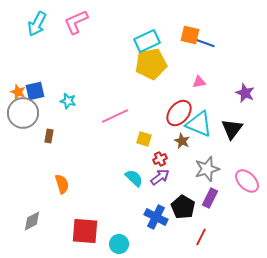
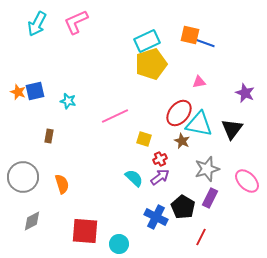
yellow pentagon: rotated 8 degrees counterclockwise
gray circle: moved 64 px down
cyan triangle: rotated 12 degrees counterclockwise
